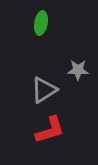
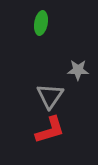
gray triangle: moved 6 px right, 6 px down; rotated 24 degrees counterclockwise
